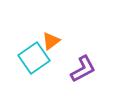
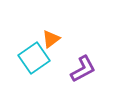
orange triangle: moved 2 px up
